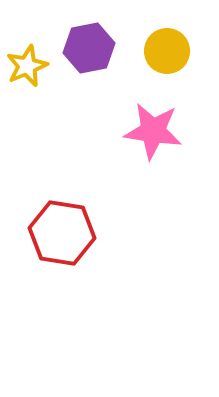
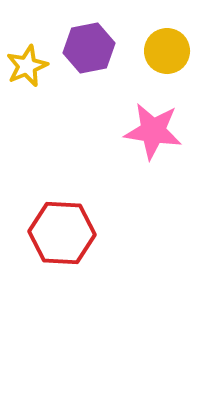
red hexagon: rotated 6 degrees counterclockwise
